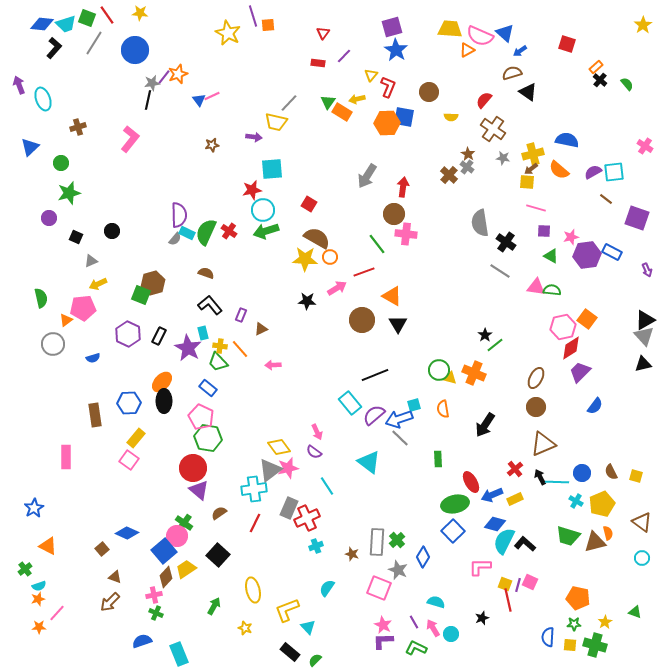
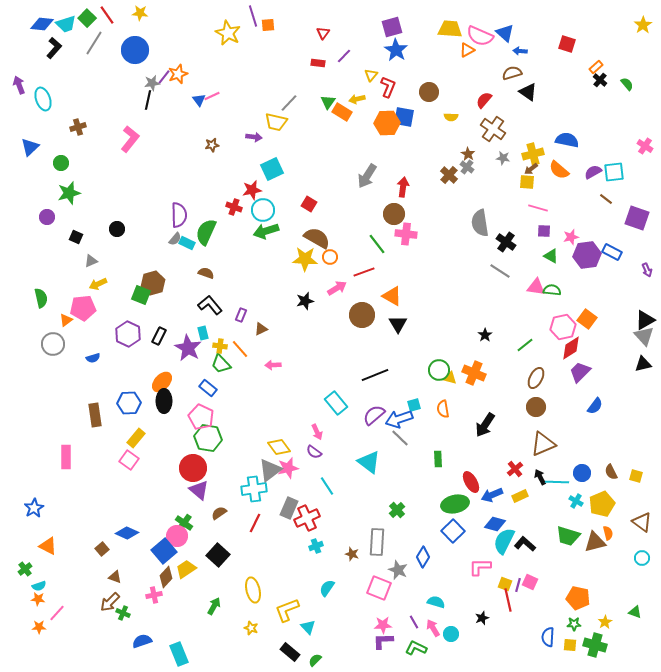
green square at (87, 18): rotated 24 degrees clockwise
blue arrow at (520, 51): rotated 40 degrees clockwise
cyan square at (272, 169): rotated 20 degrees counterclockwise
pink line at (536, 208): moved 2 px right
purple circle at (49, 218): moved 2 px left, 1 px up
black circle at (112, 231): moved 5 px right, 2 px up
red cross at (229, 231): moved 5 px right, 24 px up; rotated 14 degrees counterclockwise
cyan rectangle at (187, 233): moved 10 px down
black star at (307, 301): moved 2 px left; rotated 18 degrees counterclockwise
brown circle at (362, 320): moved 5 px up
green line at (495, 345): moved 30 px right
green trapezoid at (218, 362): moved 3 px right, 2 px down
cyan rectangle at (350, 403): moved 14 px left
yellow rectangle at (515, 499): moved 5 px right, 3 px up
green cross at (397, 540): moved 30 px up
orange star at (38, 599): rotated 24 degrees clockwise
green cross at (156, 613): moved 33 px left
pink star at (383, 625): rotated 30 degrees counterclockwise
yellow star at (245, 628): moved 6 px right
